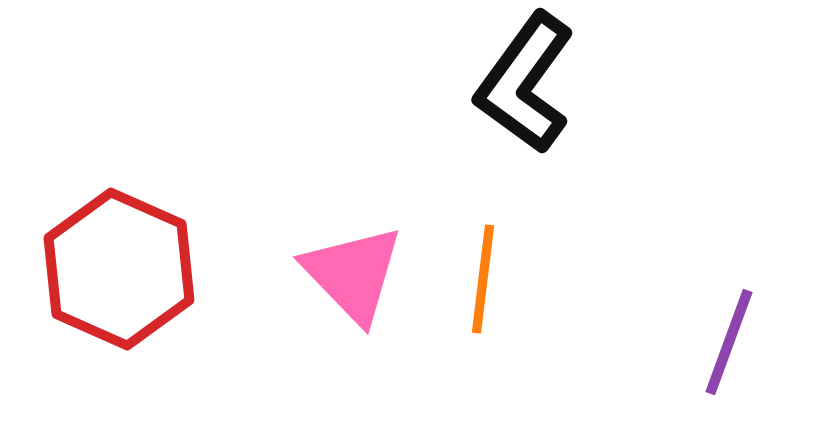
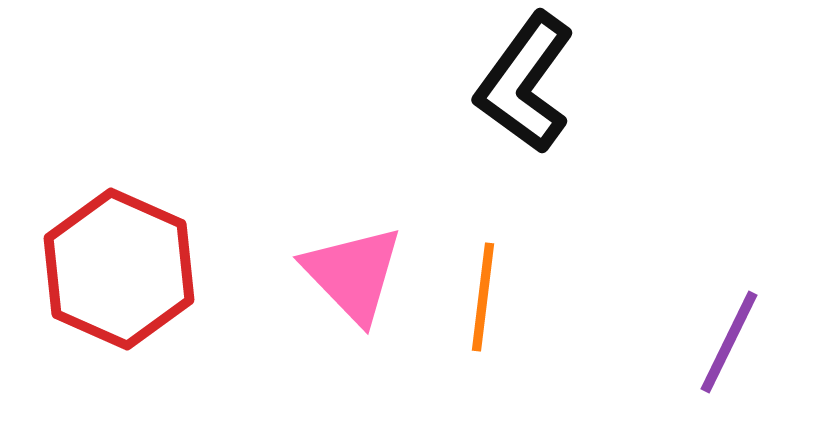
orange line: moved 18 px down
purple line: rotated 6 degrees clockwise
